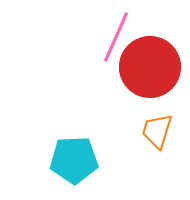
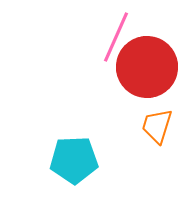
red circle: moved 3 px left
orange trapezoid: moved 5 px up
